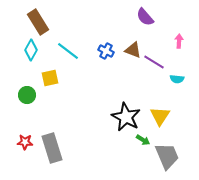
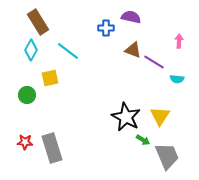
purple semicircle: moved 14 px left; rotated 144 degrees clockwise
blue cross: moved 23 px up; rotated 28 degrees counterclockwise
